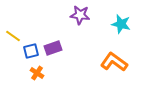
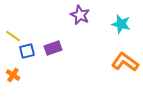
purple star: rotated 18 degrees clockwise
blue square: moved 4 px left
orange L-shape: moved 11 px right
orange cross: moved 24 px left, 2 px down
